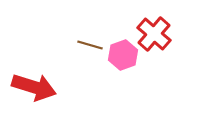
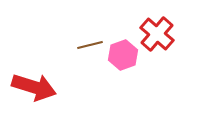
red cross: moved 3 px right
brown line: rotated 30 degrees counterclockwise
